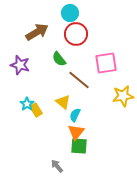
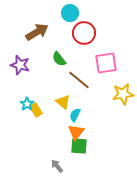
red circle: moved 8 px right, 1 px up
yellow star: moved 2 px up
